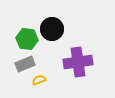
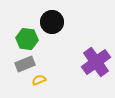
black circle: moved 7 px up
purple cross: moved 18 px right; rotated 28 degrees counterclockwise
